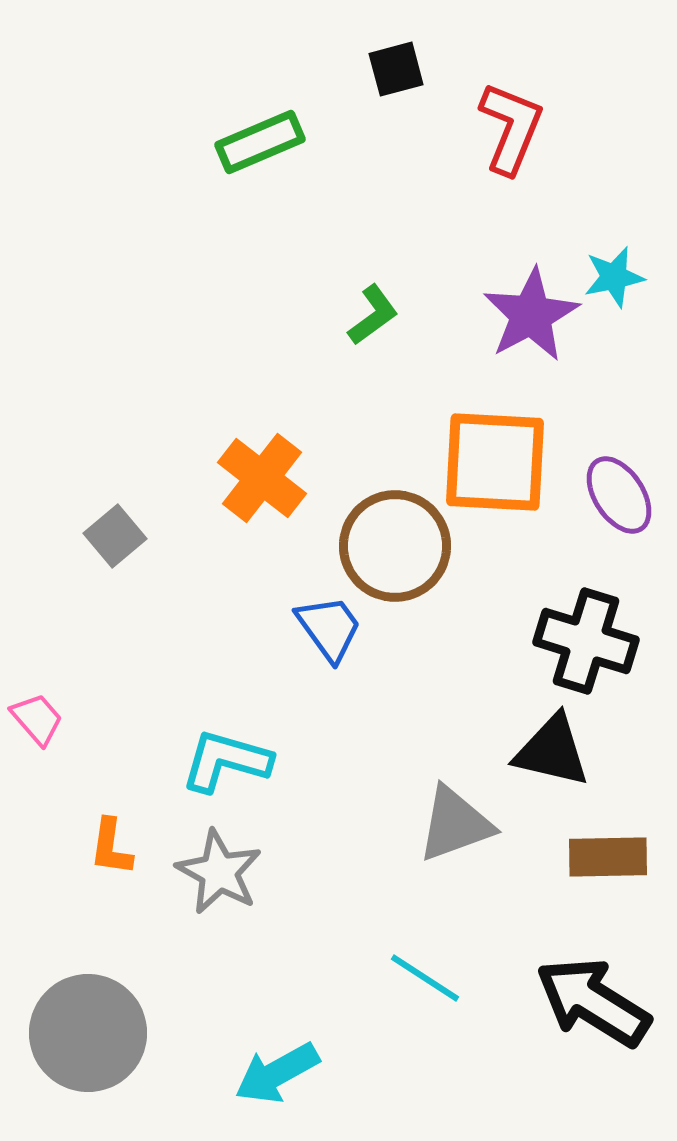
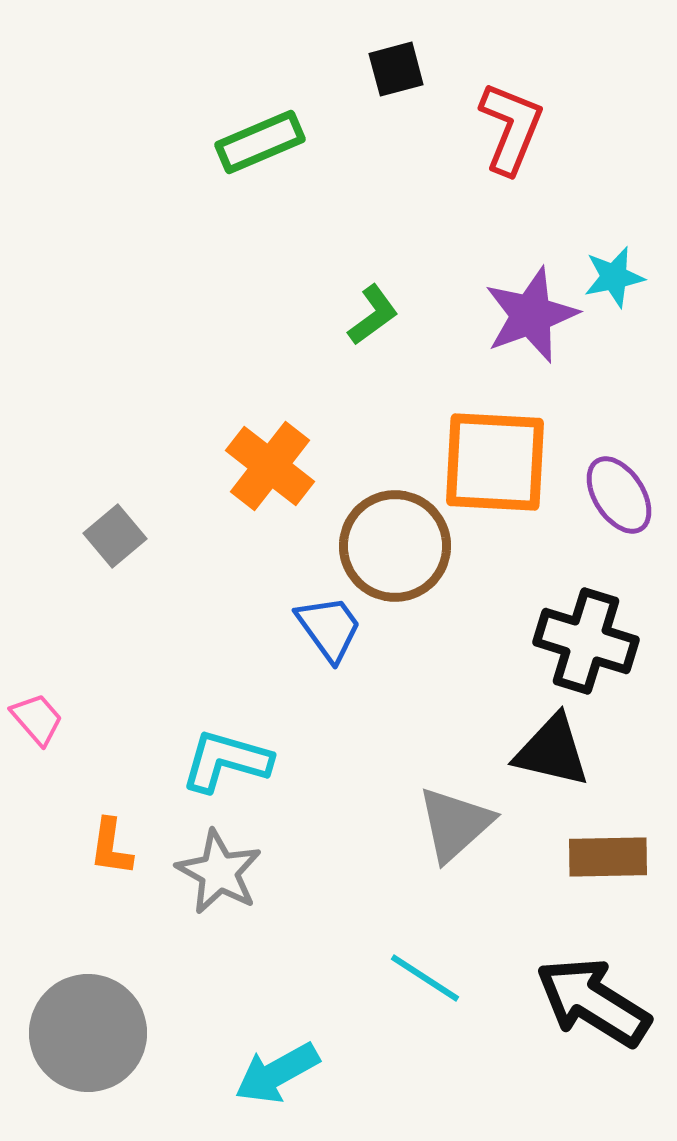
purple star: rotated 8 degrees clockwise
orange cross: moved 8 px right, 12 px up
gray triangle: rotated 22 degrees counterclockwise
